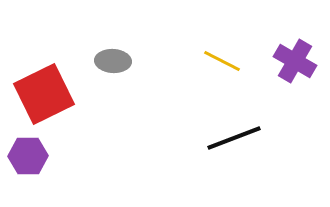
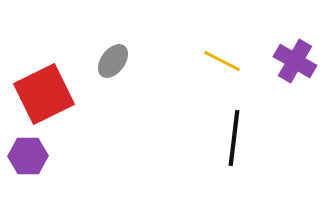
gray ellipse: rotated 56 degrees counterclockwise
black line: rotated 62 degrees counterclockwise
